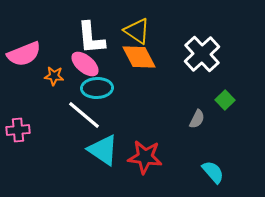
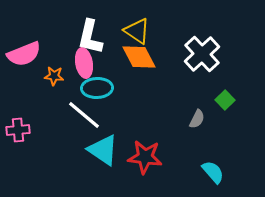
white L-shape: moved 1 px left, 1 px up; rotated 18 degrees clockwise
pink ellipse: moved 1 px left, 1 px up; rotated 40 degrees clockwise
